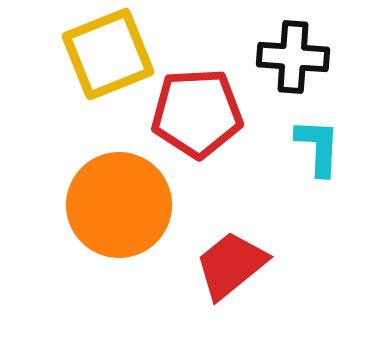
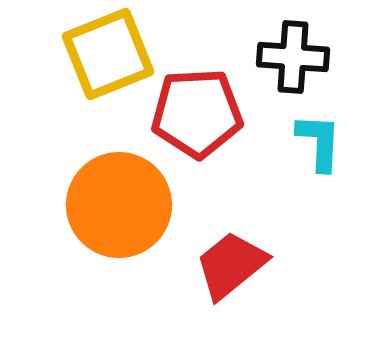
cyan L-shape: moved 1 px right, 5 px up
